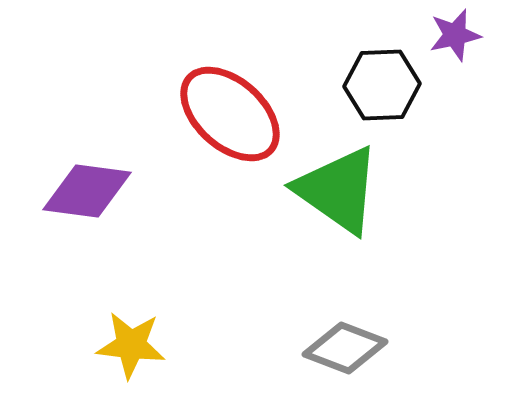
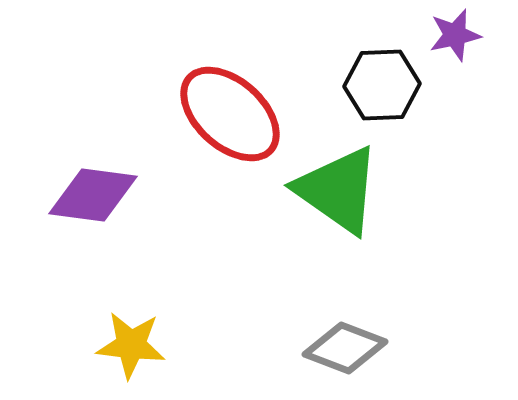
purple diamond: moved 6 px right, 4 px down
